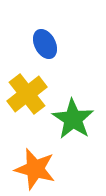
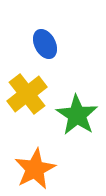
green star: moved 4 px right, 4 px up
orange star: rotated 30 degrees clockwise
